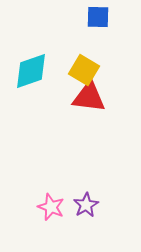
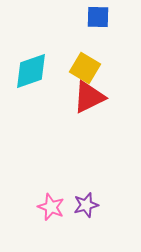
yellow square: moved 1 px right, 2 px up
red triangle: rotated 33 degrees counterclockwise
purple star: rotated 15 degrees clockwise
